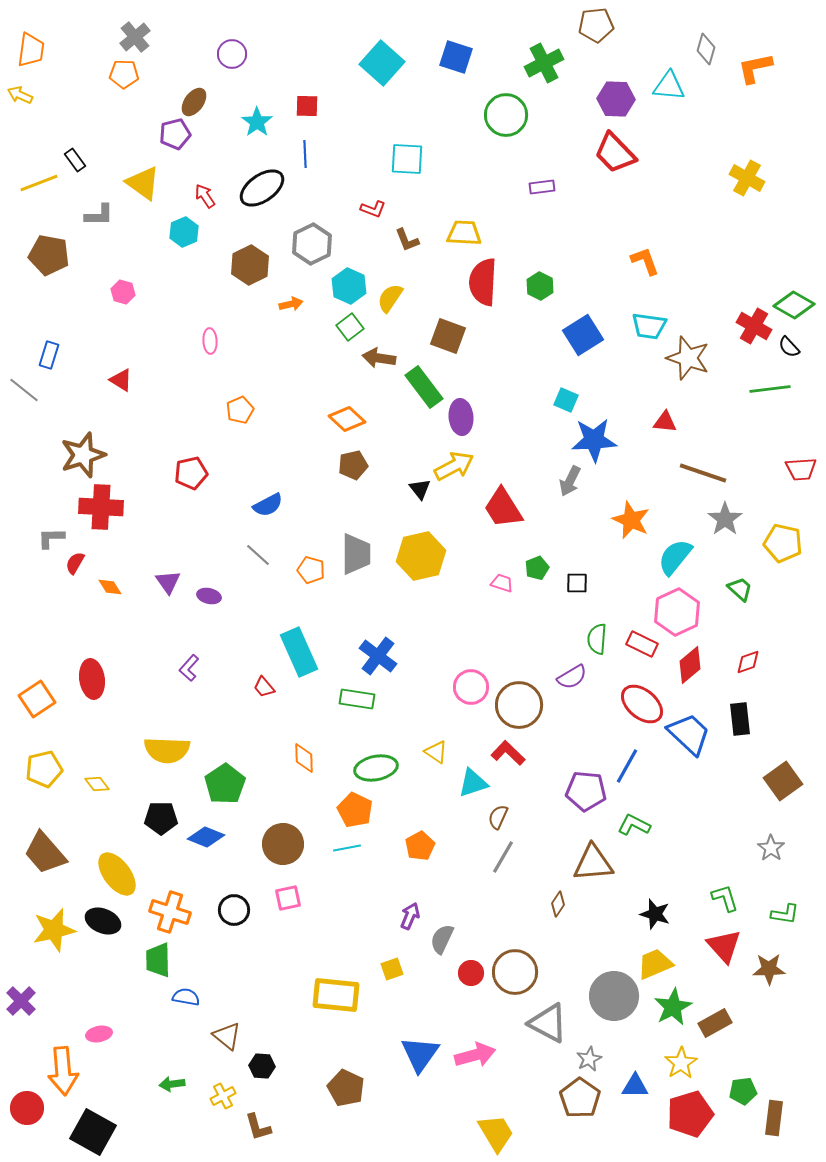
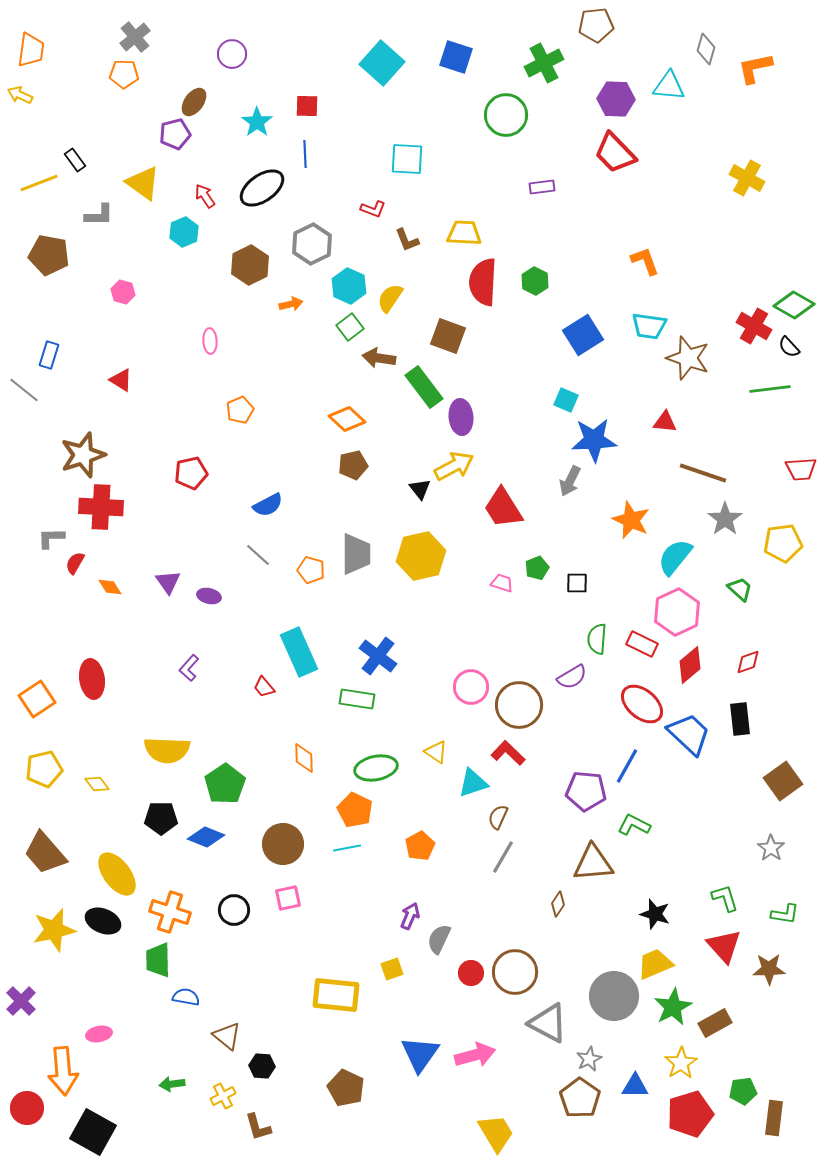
green hexagon at (540, 286): moved 5 px left, 5 px up
yellow pentagon at (783, 543): rotated 21 degrees counterclockwise
gray semicircle at (442, 939): moved 3 px left
